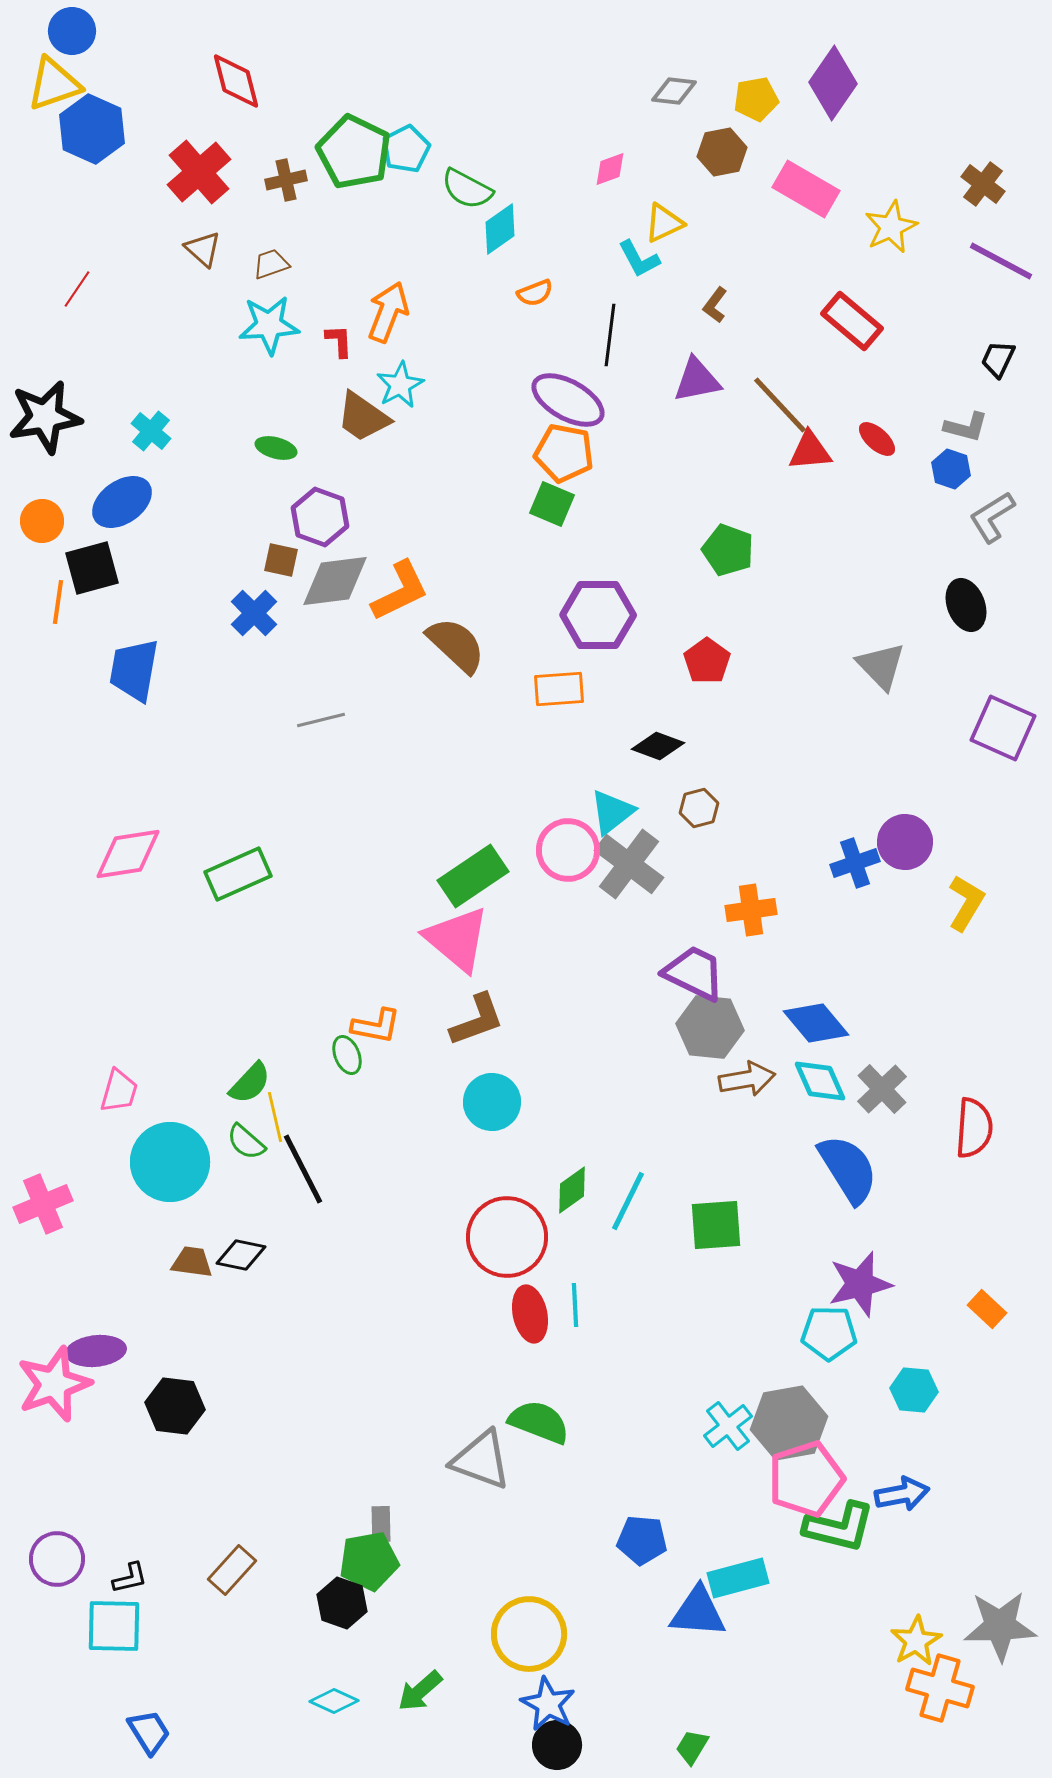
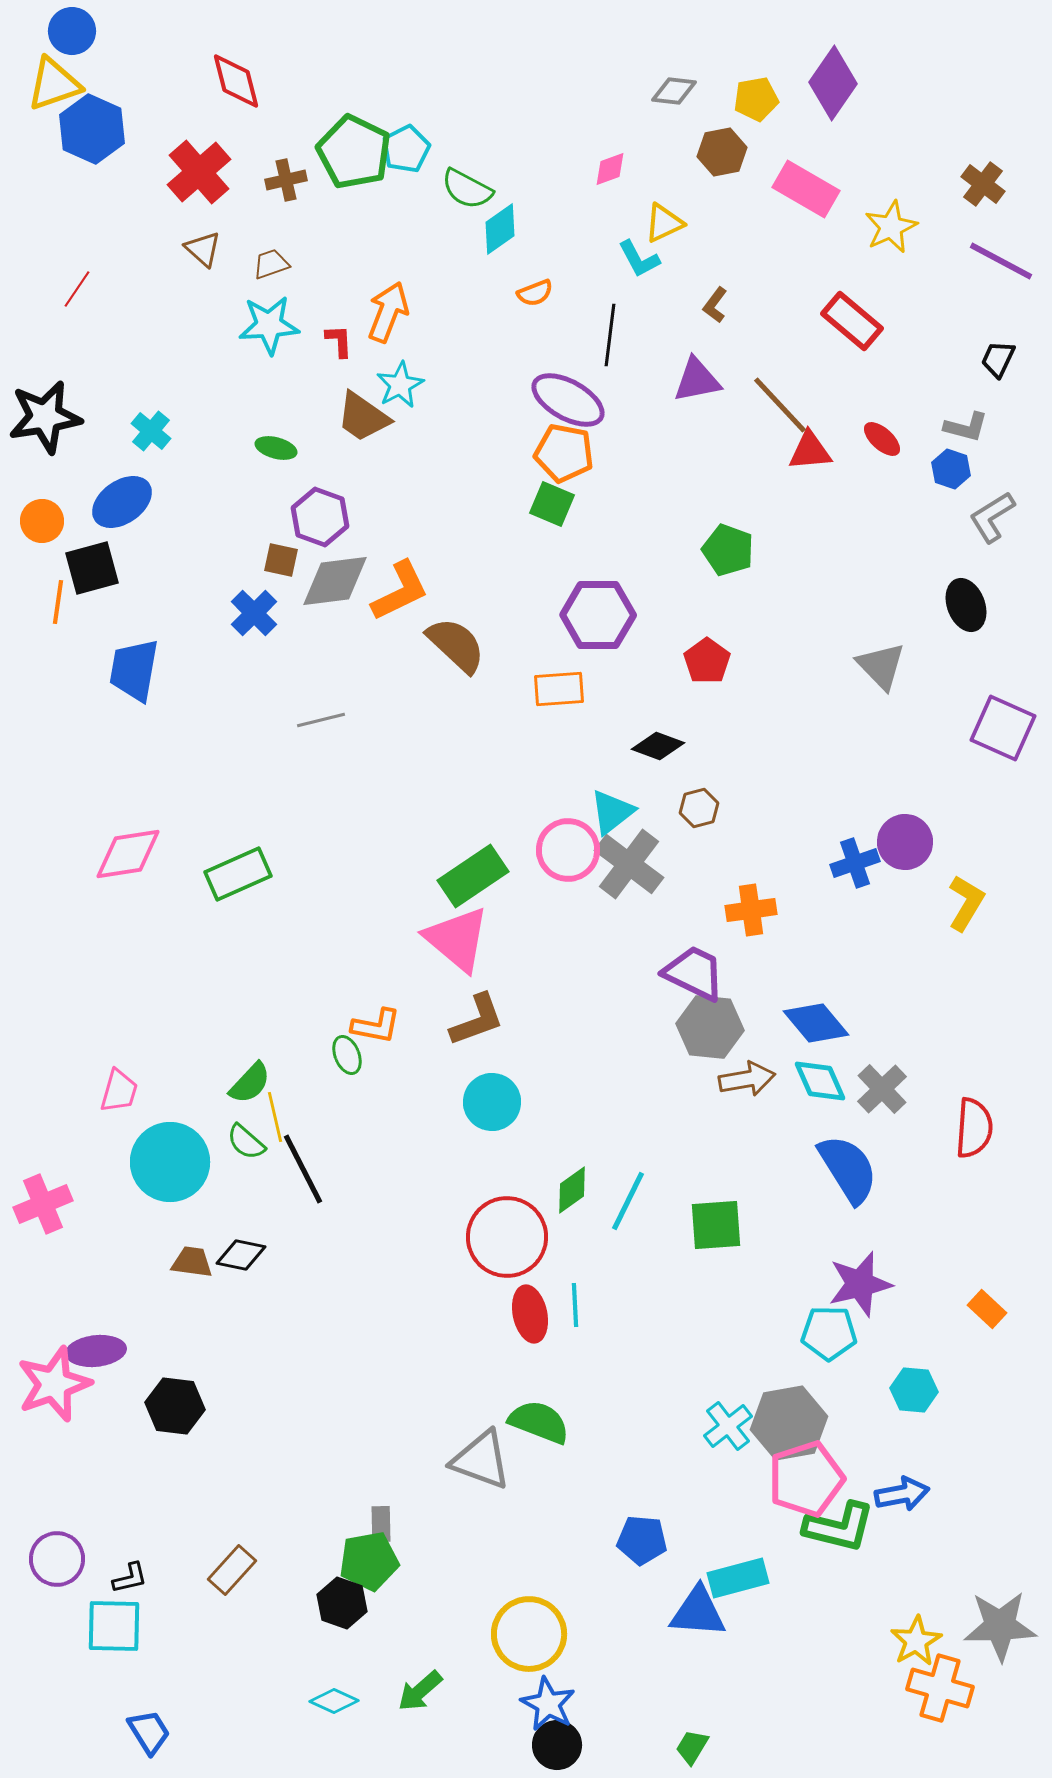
red ellipse at (877, 439): moved 5 px right
